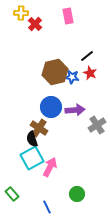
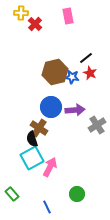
black line: moved 1 px left, 2 px down
